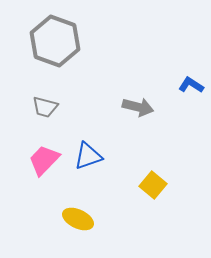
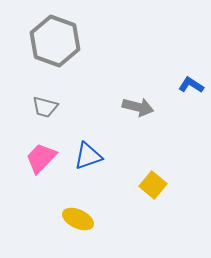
pink trapezoid: moved 3 px left, 2 px up
